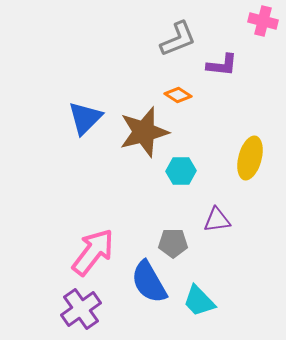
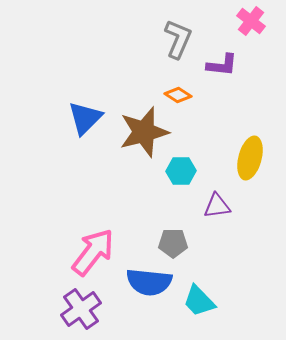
pink cross: moved 12 px left; rotated 24 degrees clockwise
gray L-shape: rotated 45 degrees counterclockwise
purple triangle: moved 14 px up
blue semicircle: rotated 54 degrees counterclockwise
